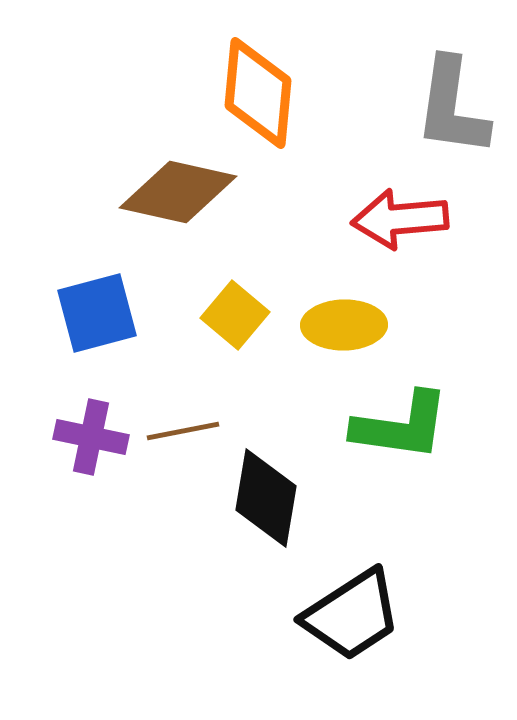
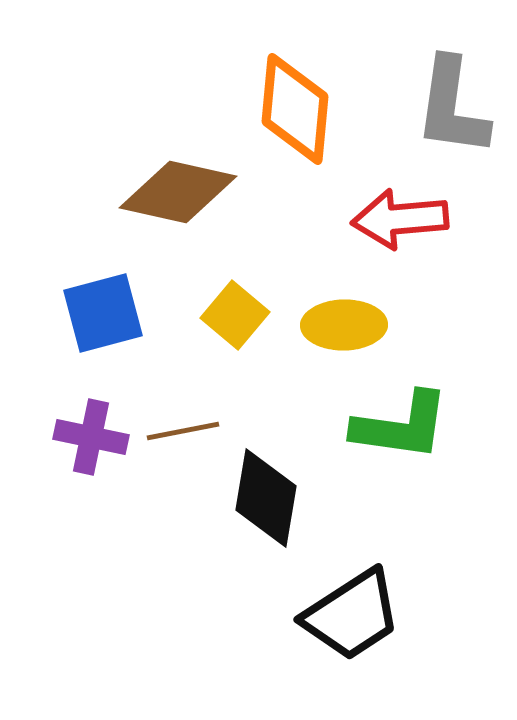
orange diamond: moved 37 px right, 16 px down
blue square: moved 6 px right
